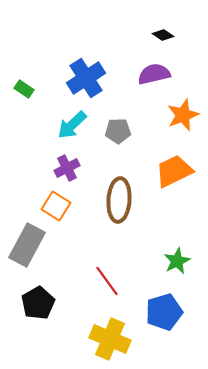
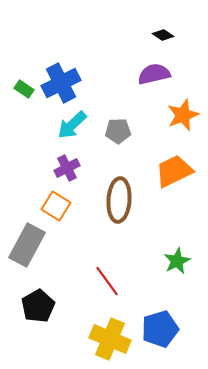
blue cross: moved 25 px left, 5 px down; rotated 6 degrees clockwise
black pentagon: moved 3 px down
blue pentagon: moved 4 px left, 17 px down
